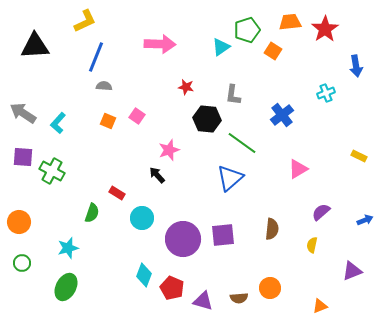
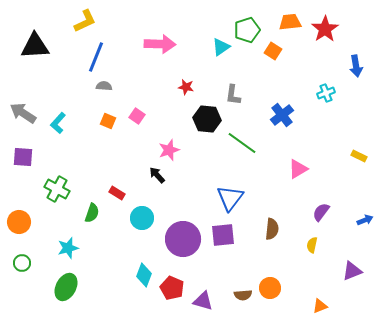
green cross at (52, 171): moved 5 px right, 18 px down
blue triangle at (230, 178): moved 20 px down; rotated 12 degrees counterclockwise
purple semicircle at (321, 212): rotated 12 degrees counterclockwise
brown semicircle at (239, 298): moved 4 px right, 3 px up
